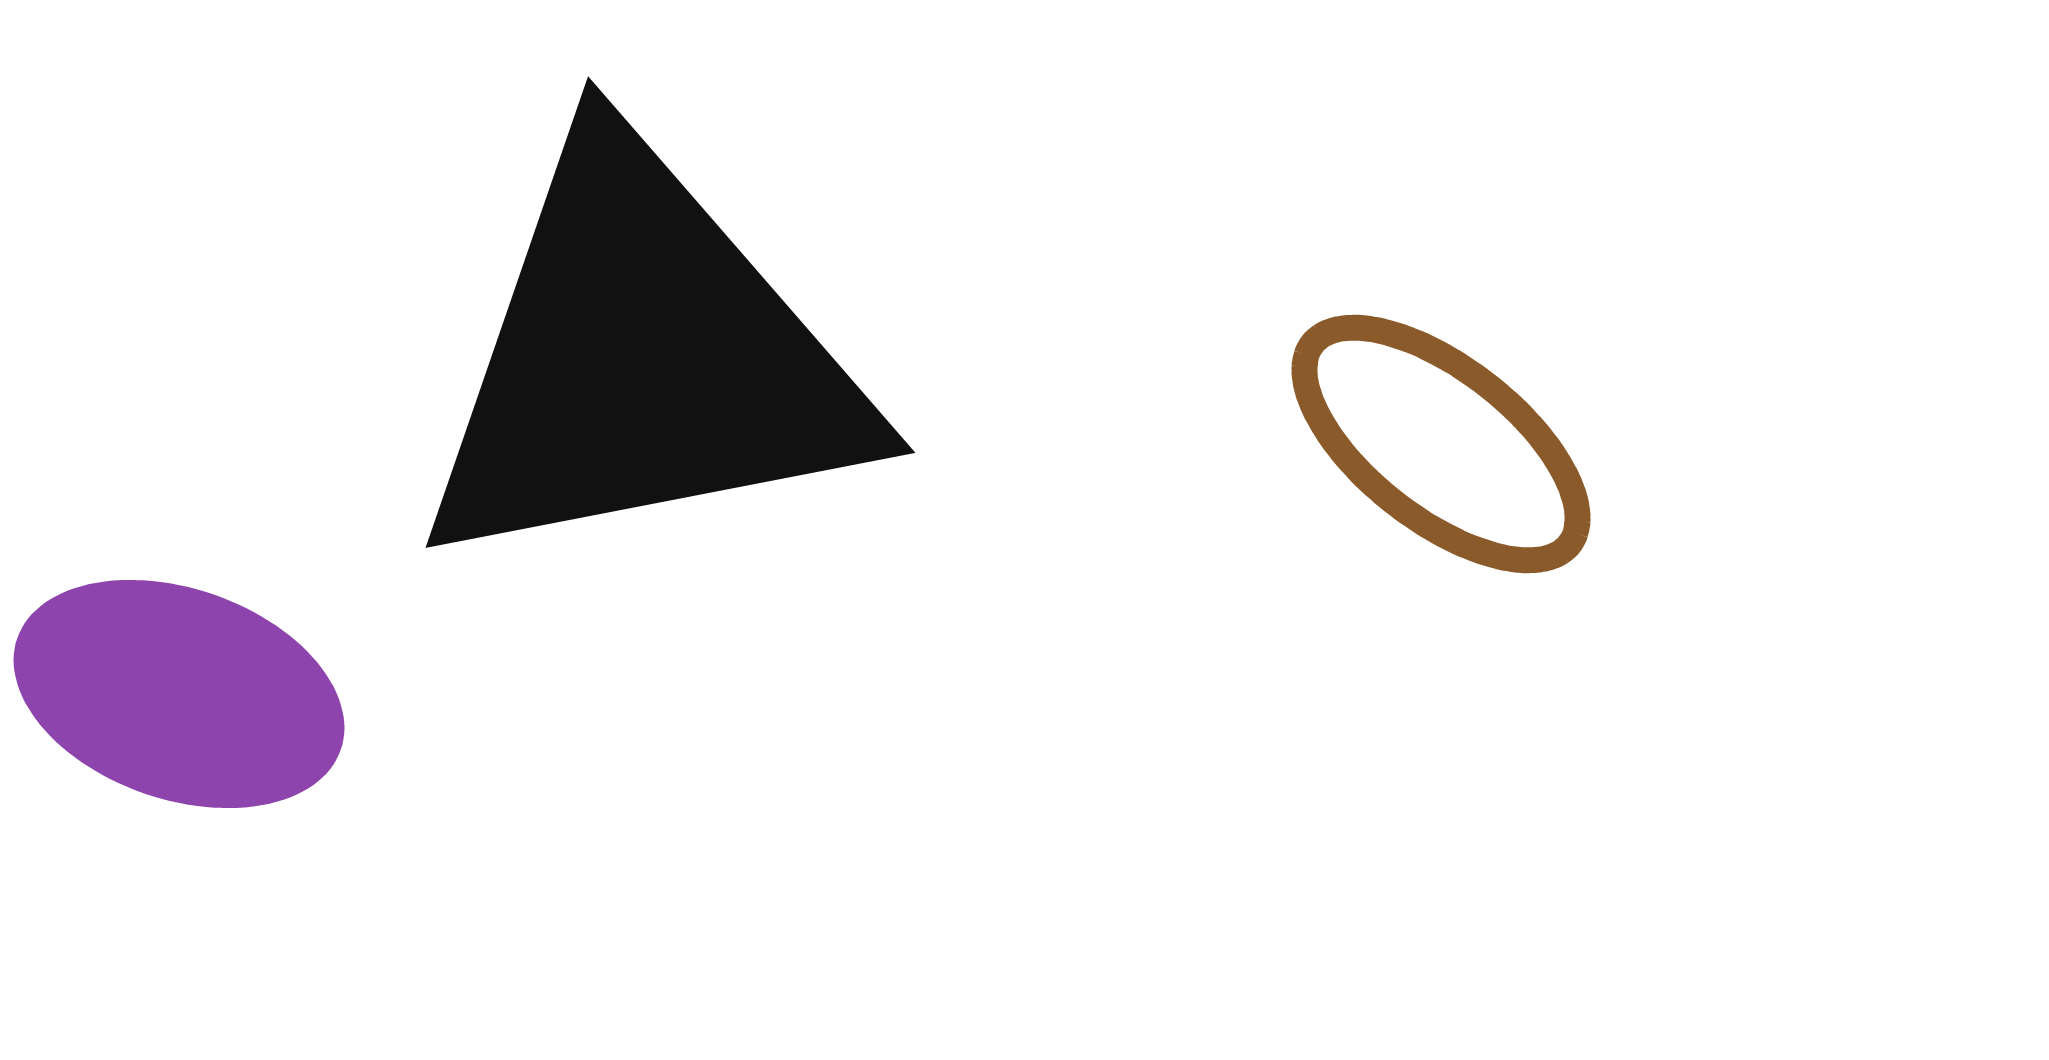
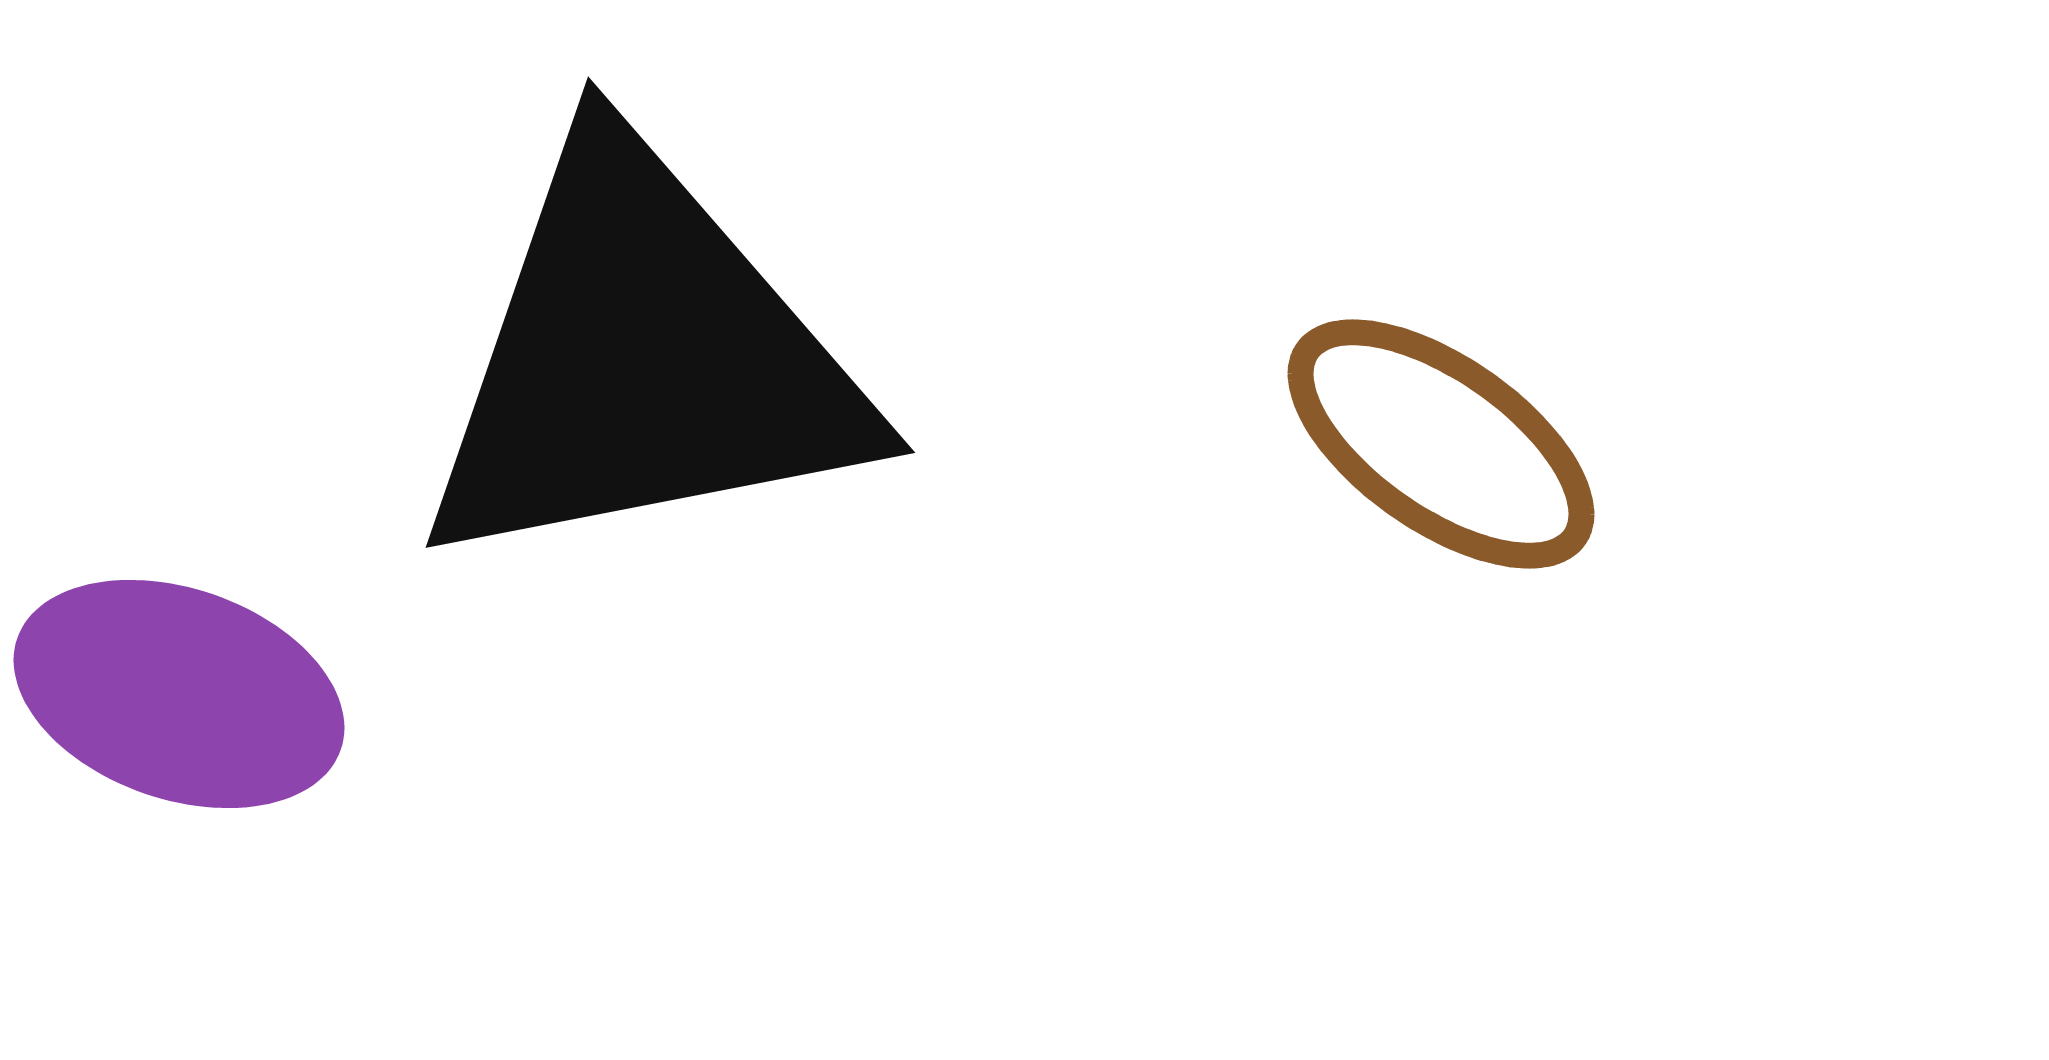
brown ellipse: rotated 3 degrees counterclockwise
